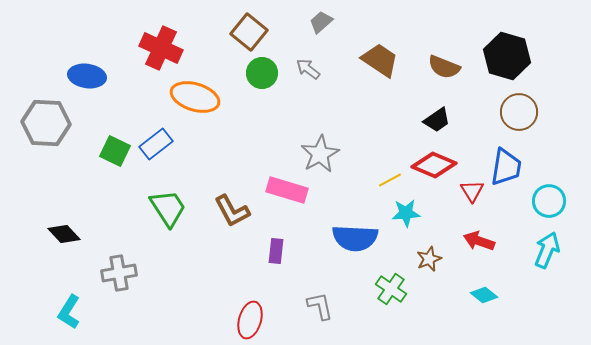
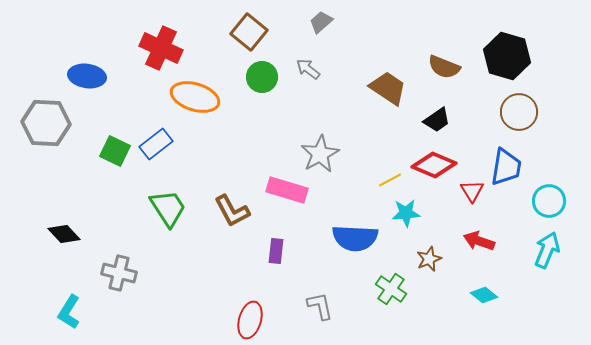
brown trapezoid: moved 8 px right, 28 px down
green circle: moved 4 px down
gray cross: rotated 24 degrees clockwise
